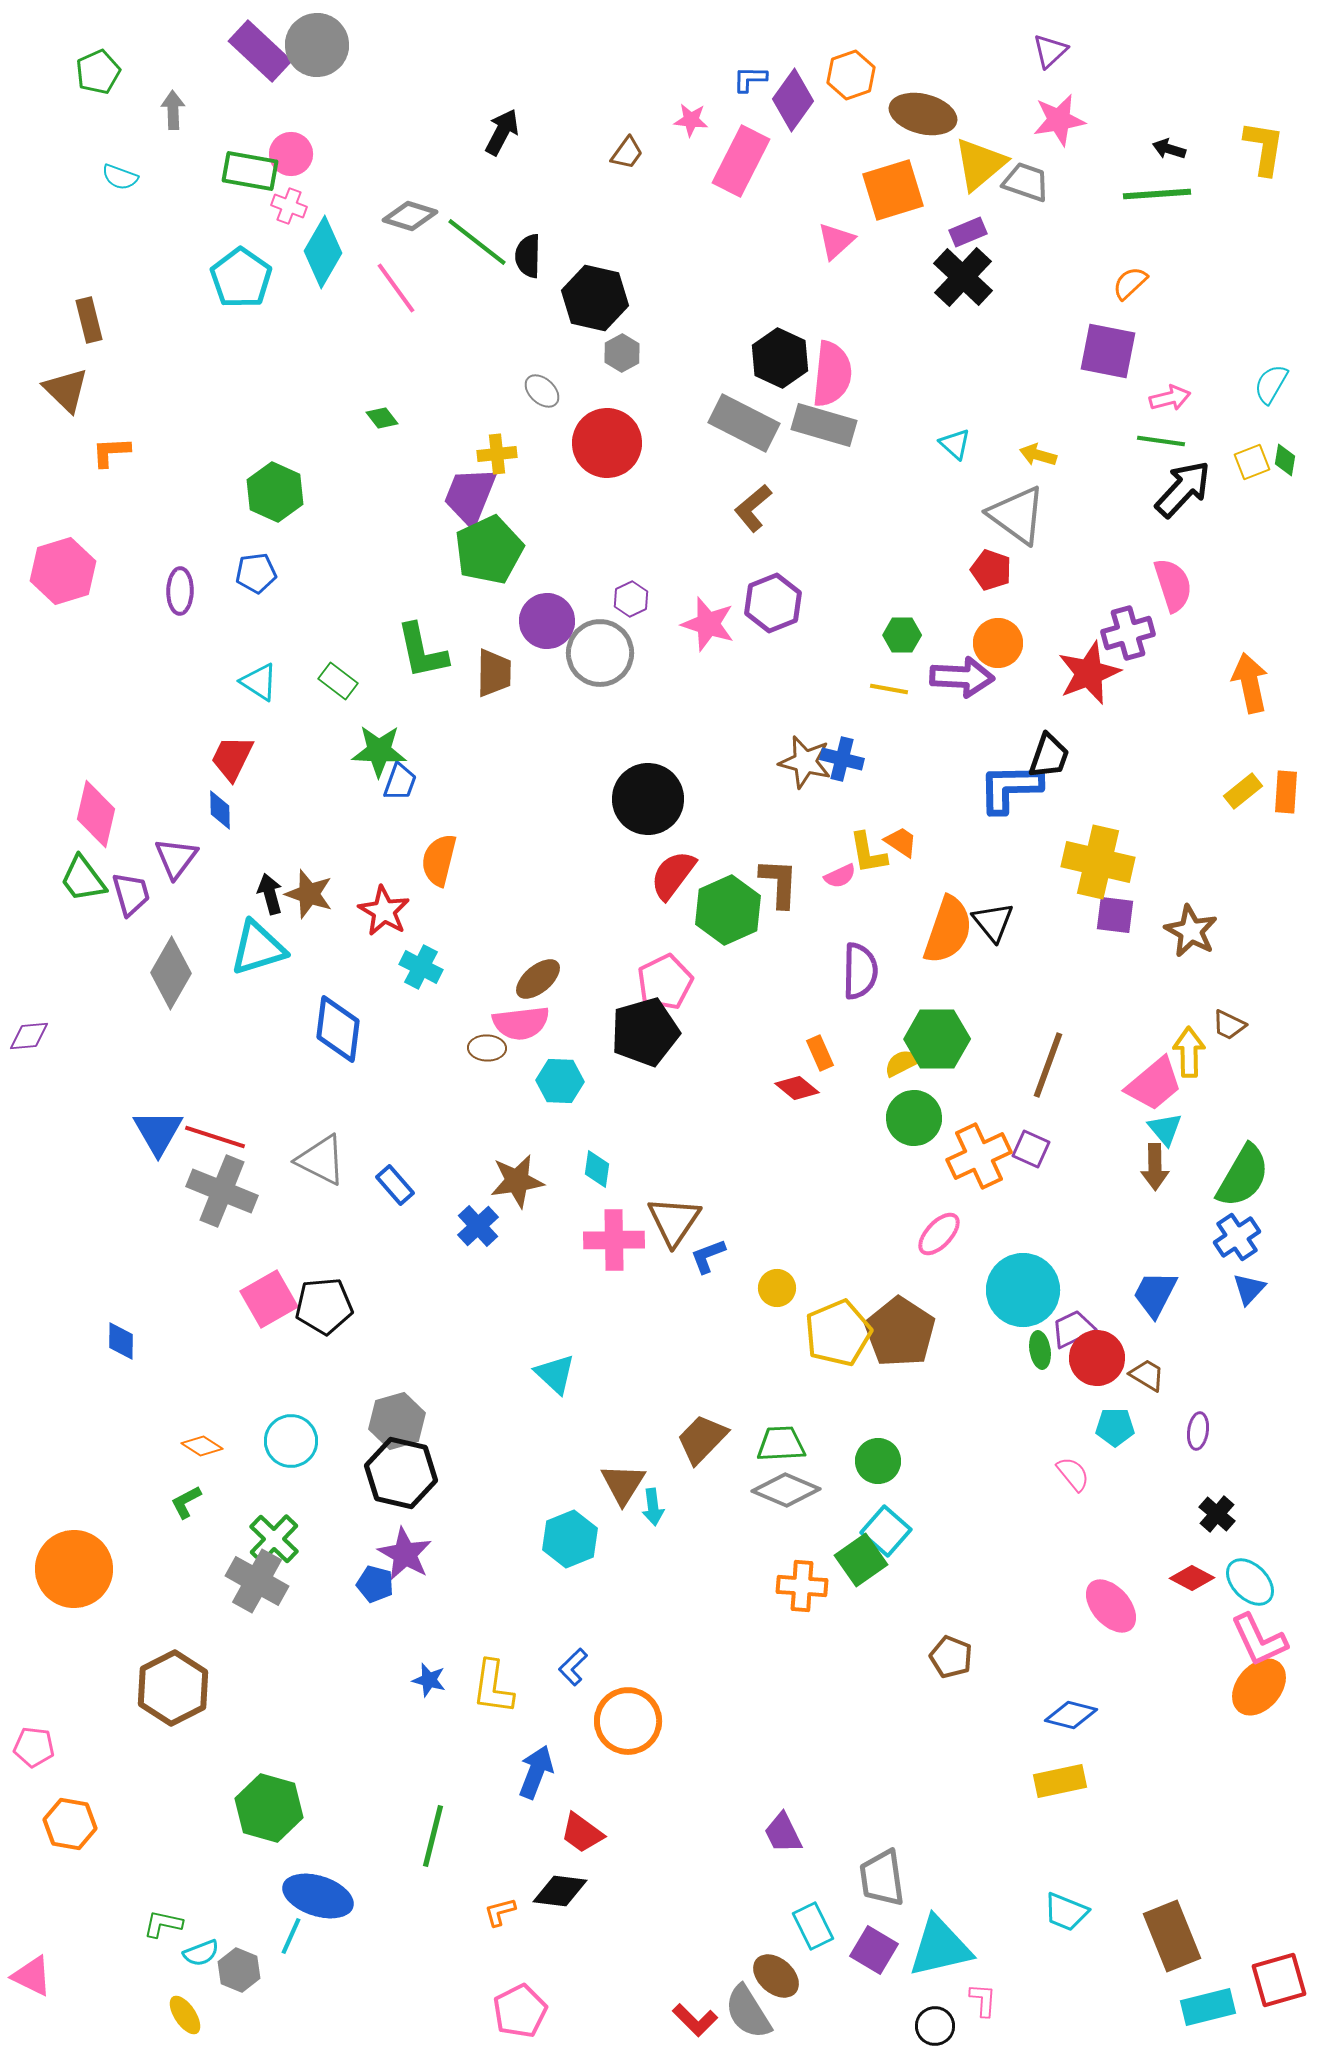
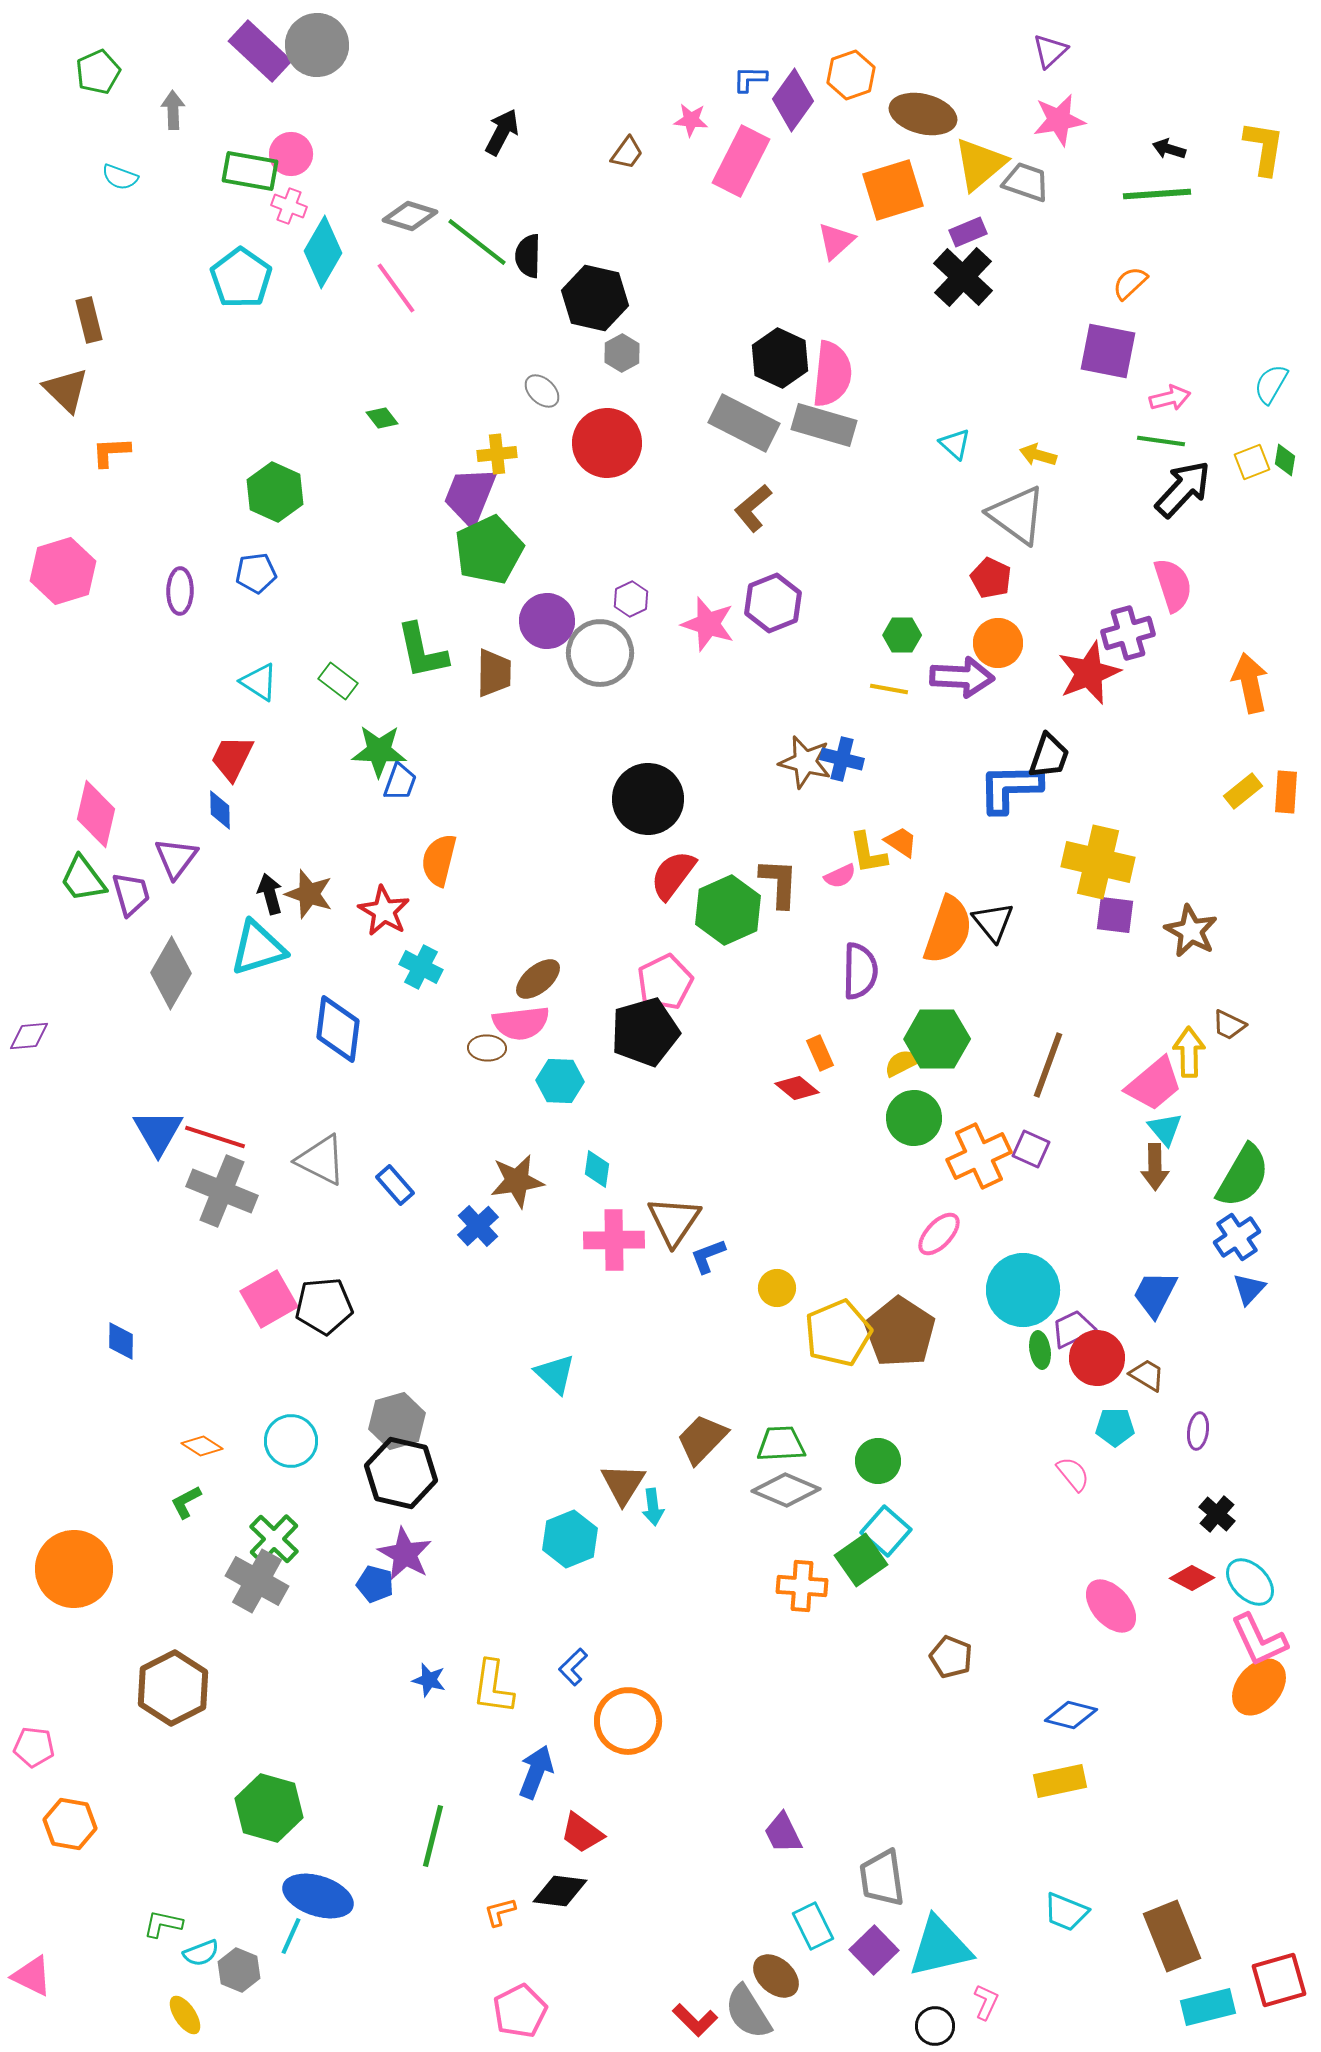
red pentagon at (991, 570): moved 8 px down; rotated 6 degrees clockwise
purple square at (874, 1950): rotated 15 degrees clockwise
pink L-shape at (983, 2000): moved 3 px right, 2 px down; rotated 21 degrees clockwise
